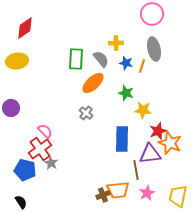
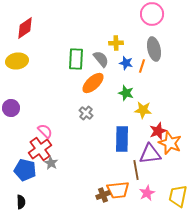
black semicircle: rotated 32 degrees clockwise
